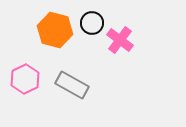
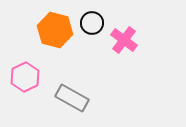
pink cross: moved 4 px right
pink hexagon: moved 2 px up
gray rectangle: moved 13 px down
